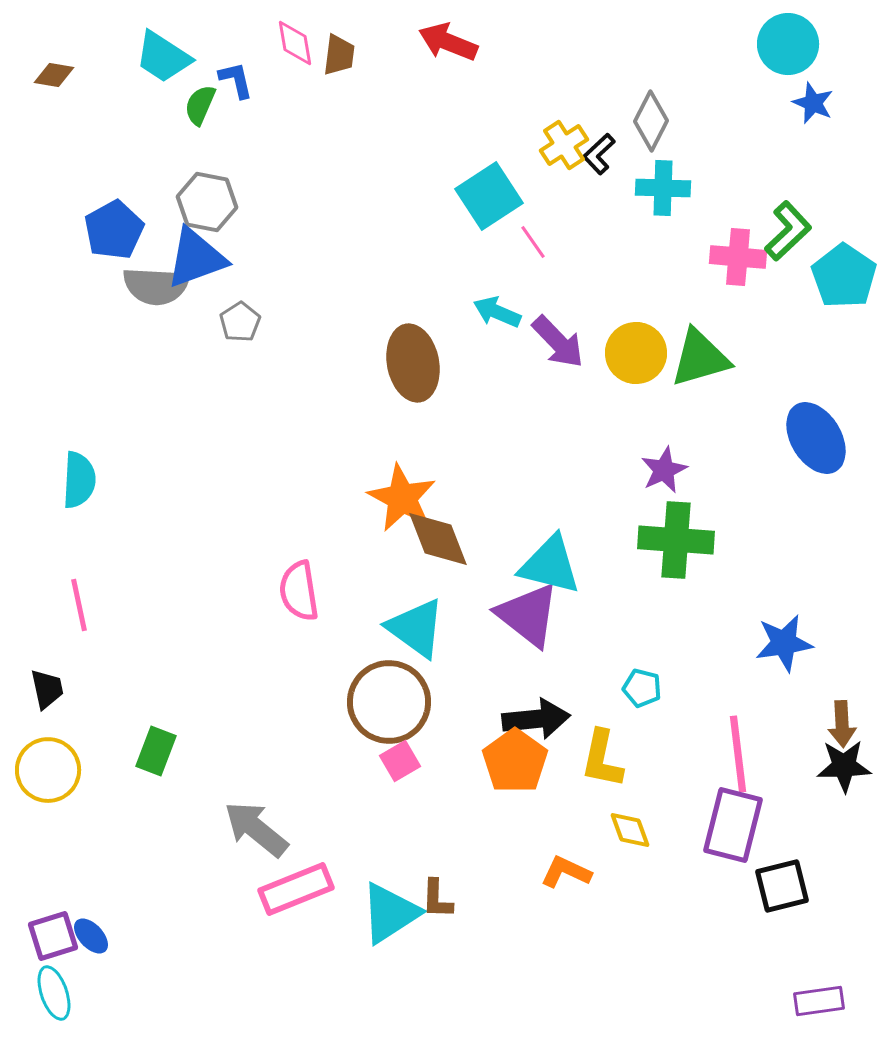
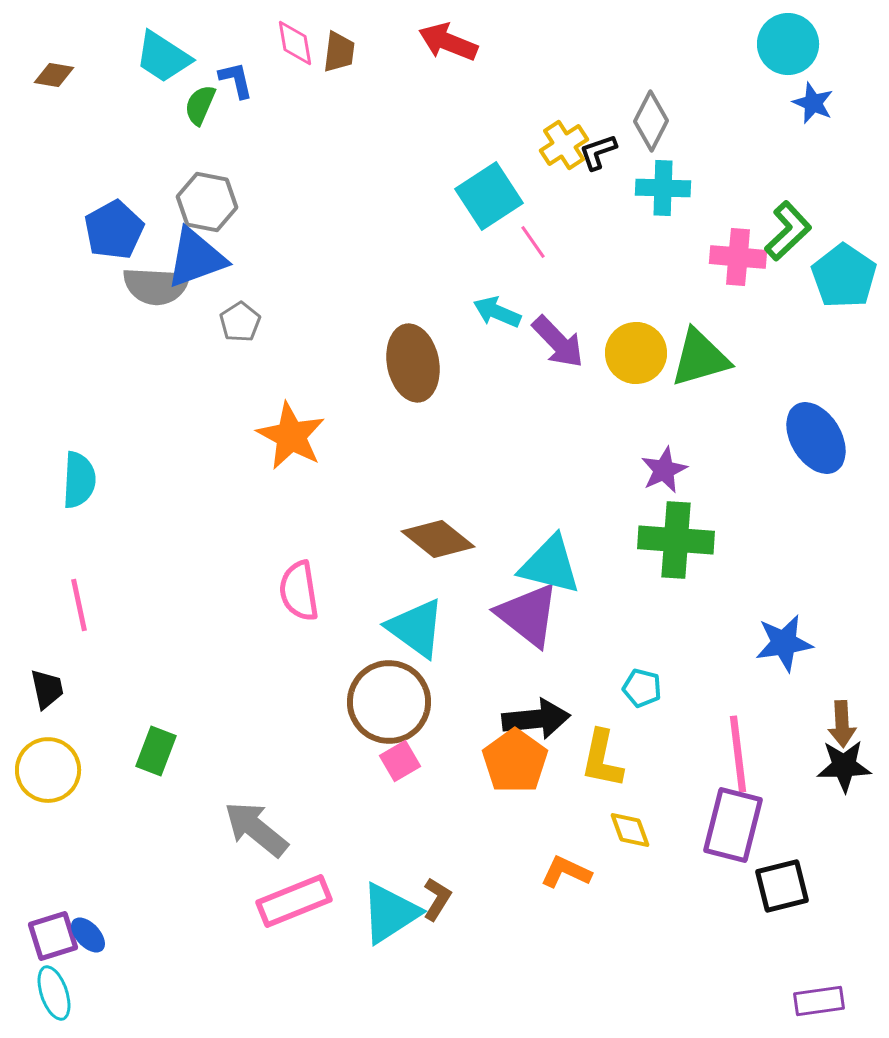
brown trapezoid at (339, 55): moved 3 px up
black L-shape at (599, 154): moved 1 px left, 2 px up; rotated 24 degrees clockwise
orange star at (402, 498): moved 111 px left, 62 px up
brown diamond at (438, 539): rotated 30 degrees counterclockwise
pink rectangle at (296, 889): moved 2 px left, 12 px down
brown L-shape at (437, 899): rotated 150 degrees counterclockwise
blue ellipse at (91, 936): moved 3 px left, 1 px up
